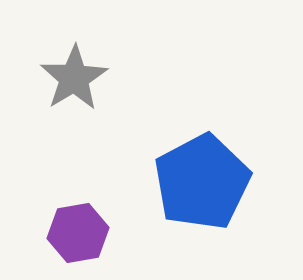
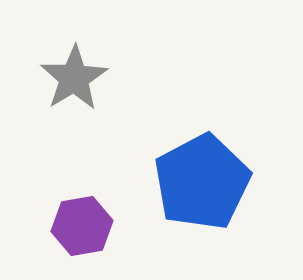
purple hexagon: moved 4 px right, 7 px up
